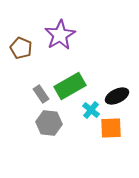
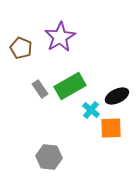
purple star: moved 2 px down
gray rectangle: moved 1 px left, 5 px up
gray hexagon: moved 34 px down
